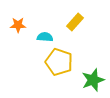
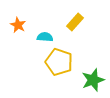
orange star: rotated 28 degrees clockwise
